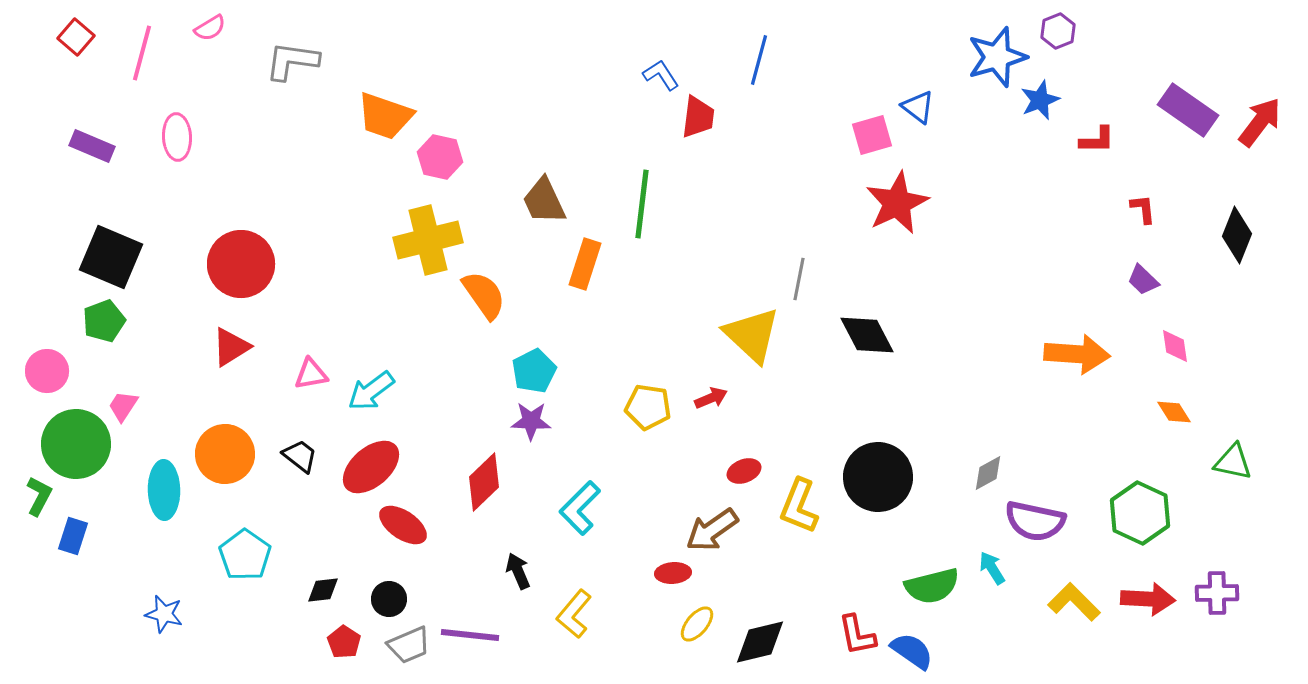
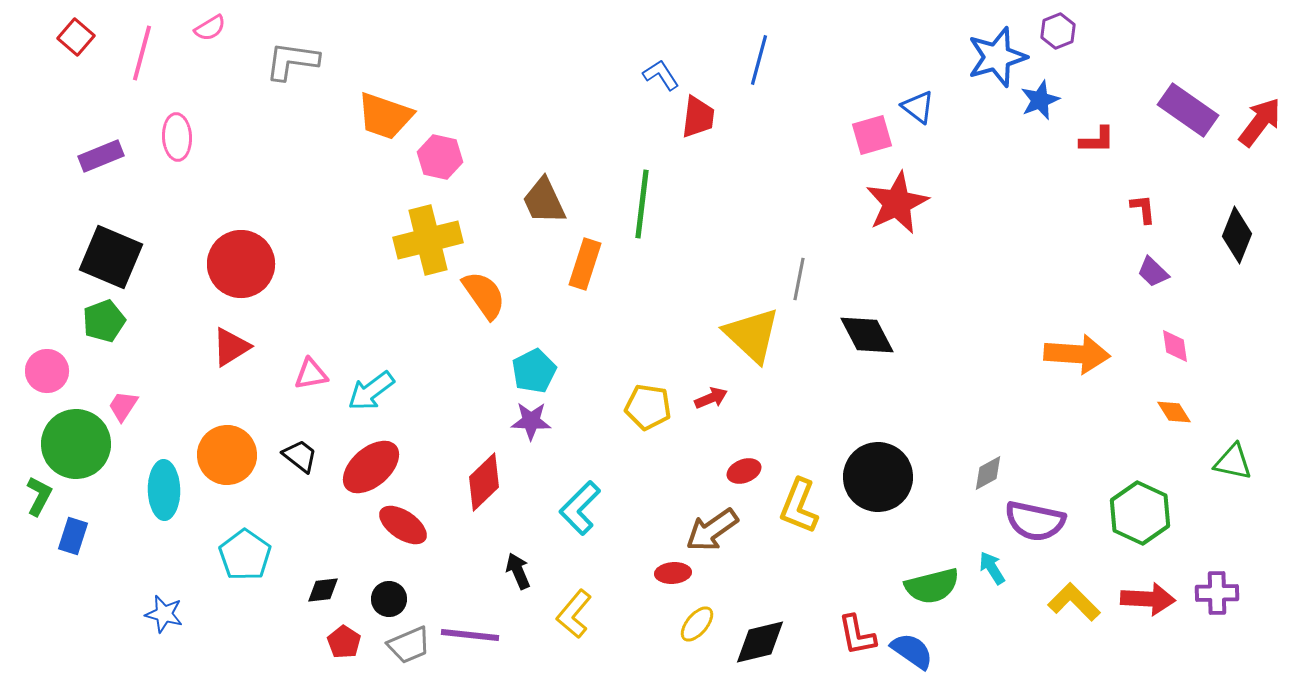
purple rectangle at (92, 146): moved 9 px right, 10 px down; rotated 45 degrees counterclockwise
purple trapezoid at (1143, 280): moved 10 px right, 8 px up
orange circle at (225, 454): moved 2 px right, 1 px down
